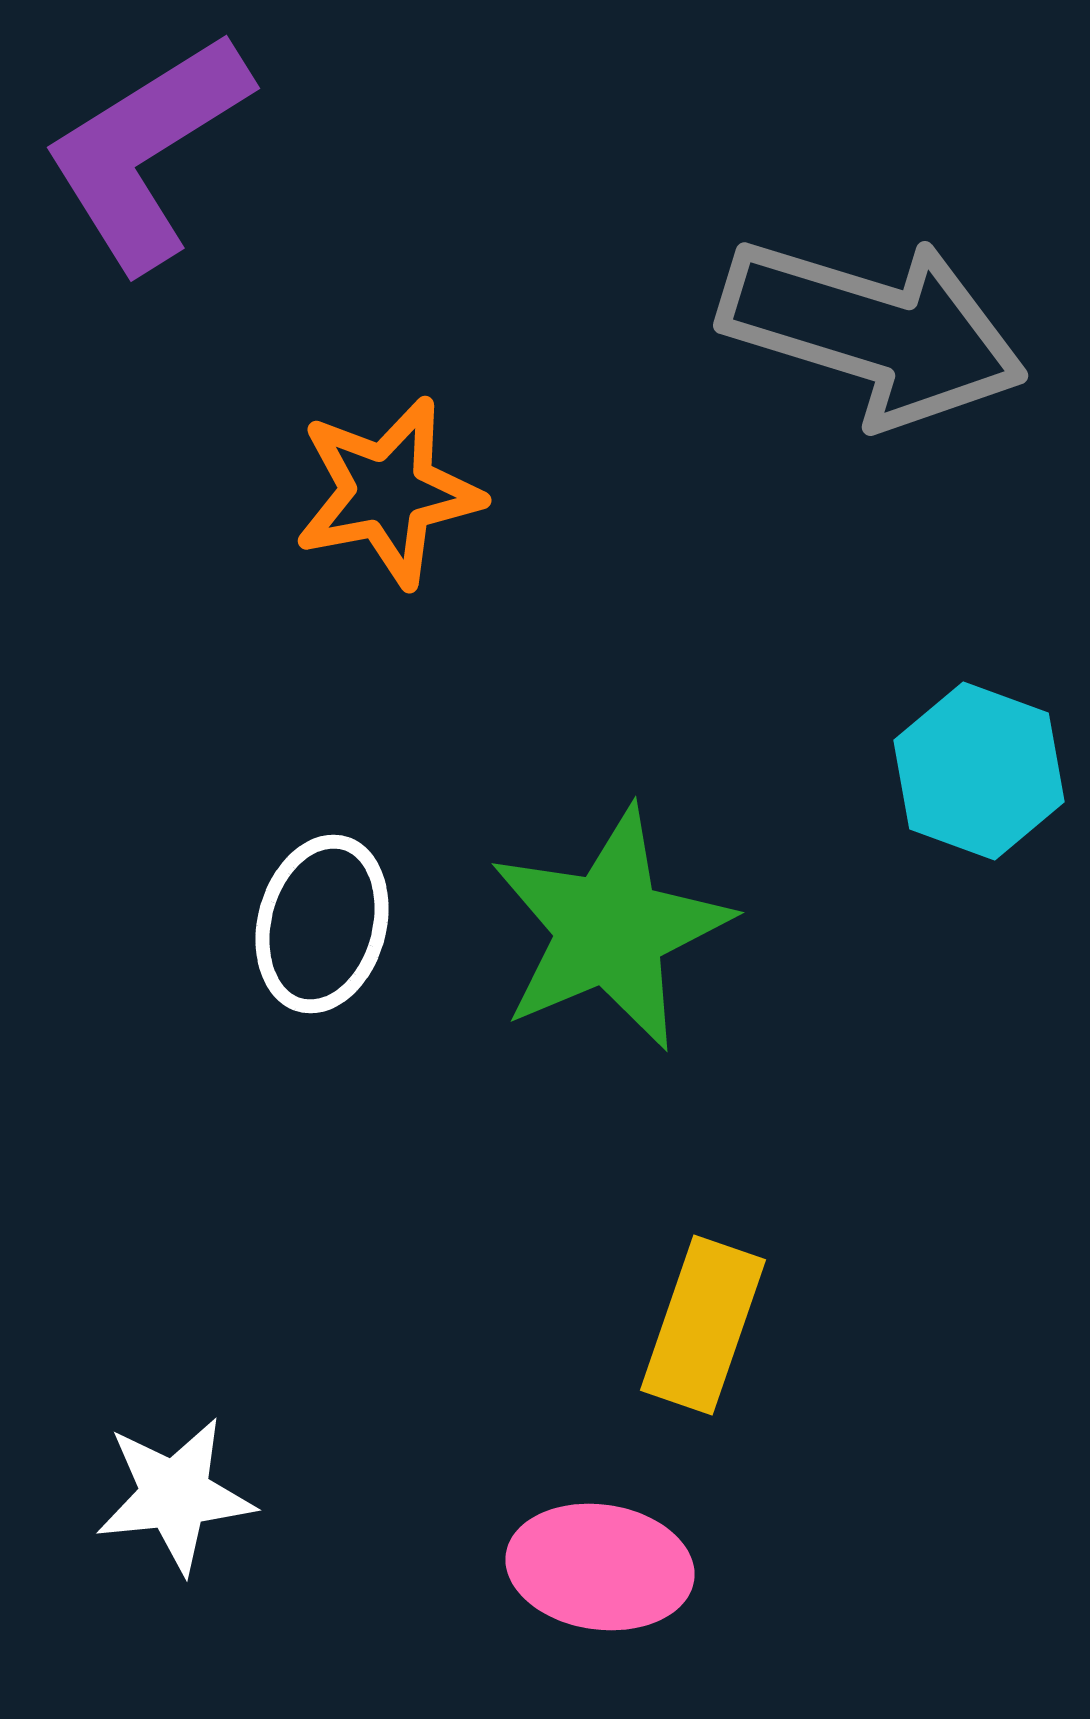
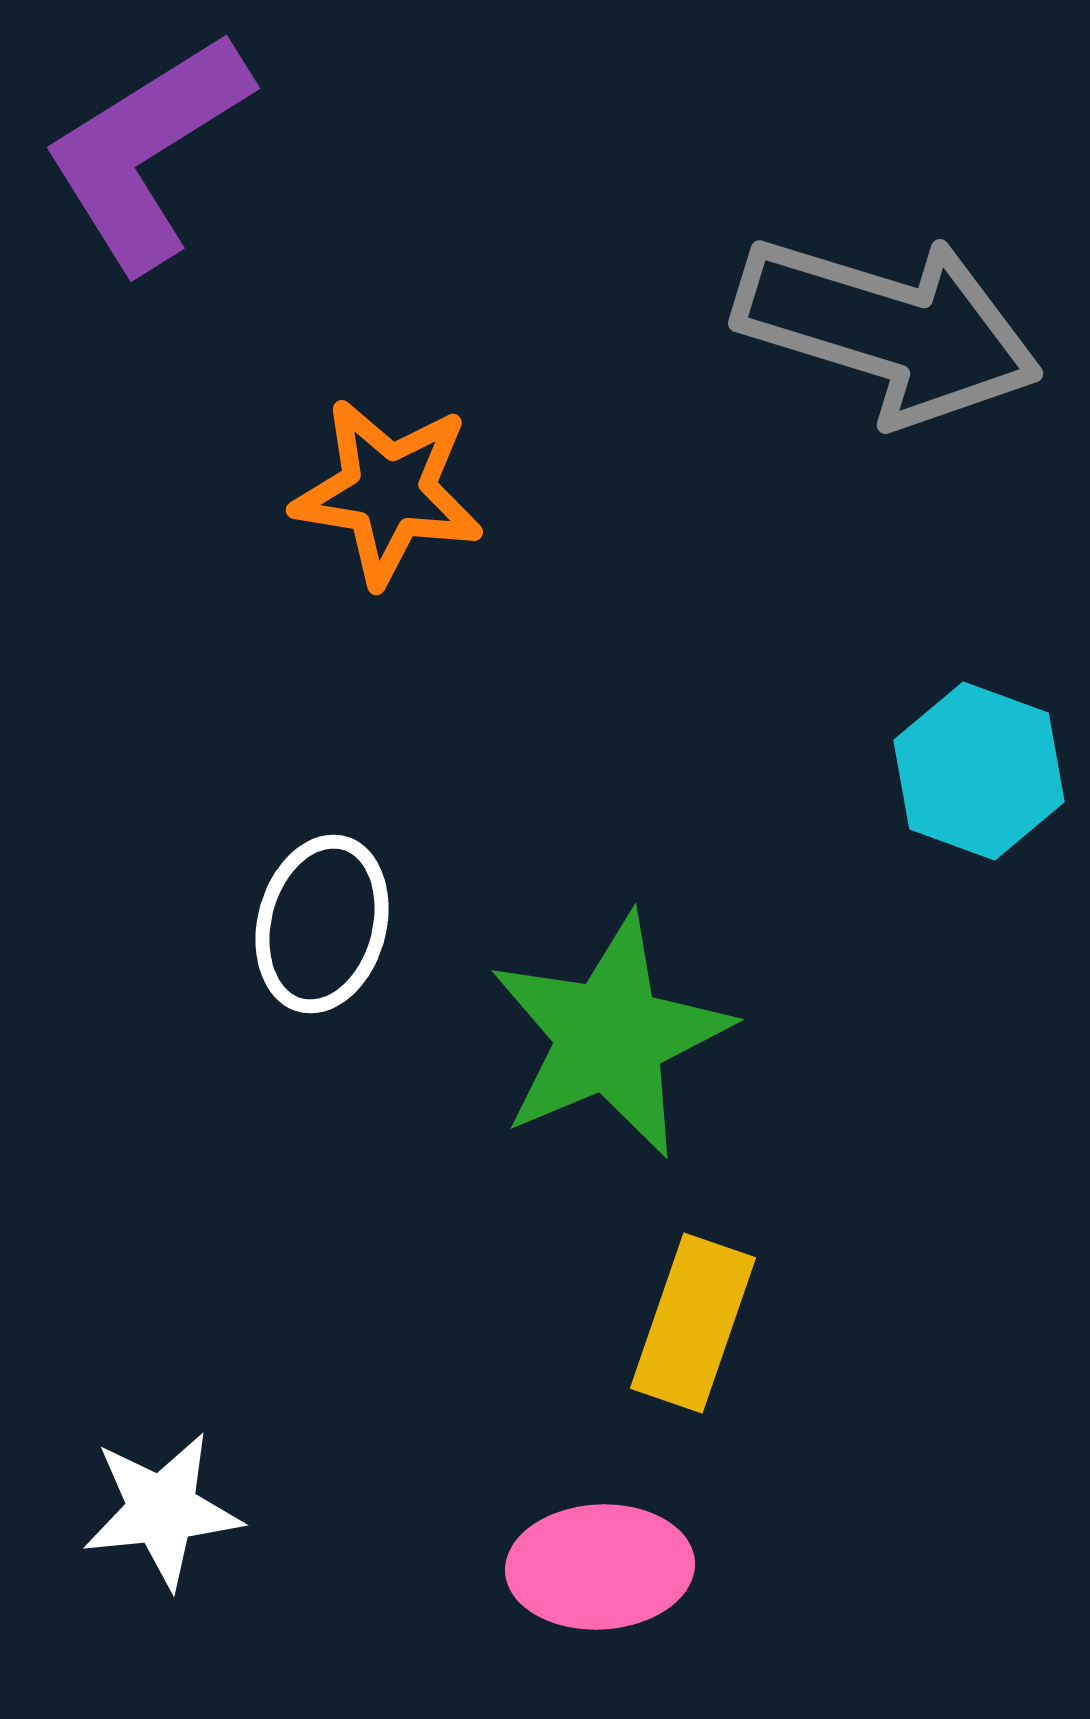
gray arrow: moved 15 px right, 2 px up
orange star: rotated 20 degrees clockwise
green star: moved 107 px down
yellow rectangle: moved 10 px left, 2 px up
white star: moved 13 px left, 15 px down
pink ellipse: rotated 11 degrees counterclockwise
